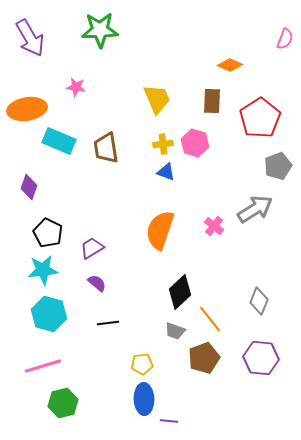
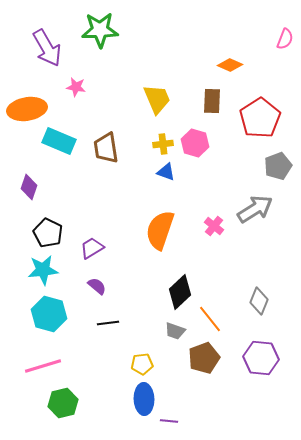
purple arrow: moved 17 px right, 10 px down
purple semicircle: moved 3 px down
